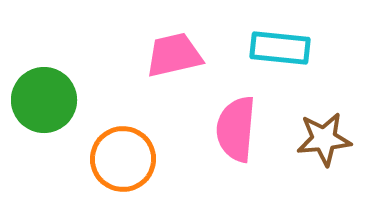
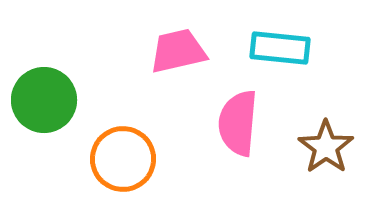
pink trapezoid: moved 4 px right, 4 px up
pink semicircle: moved 2 px right, 6 px up
brown star: moved 2 px right, 8 px down; rotated 30 degrees counterclockwise
